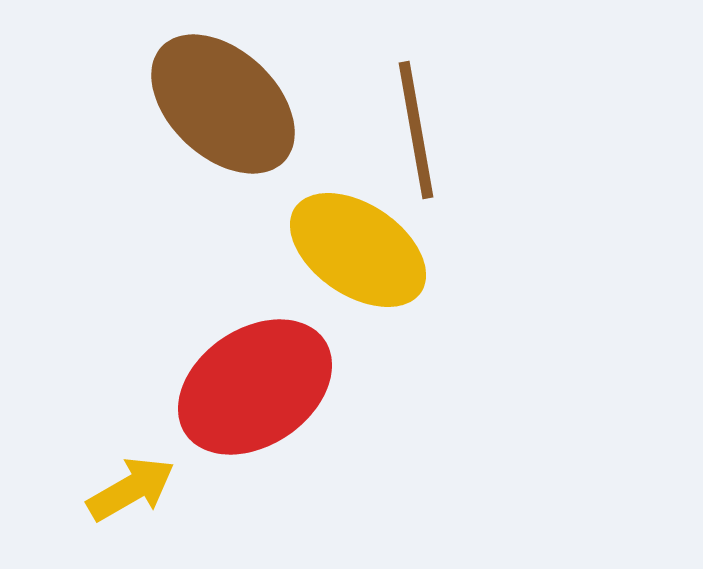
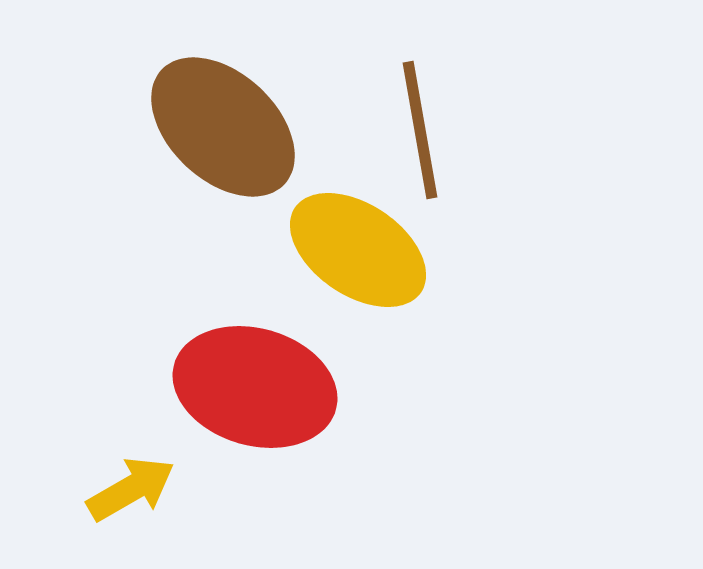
brown ellipse: moved 23 px down
brown line: moved 4 px right
red ellipse: rotated 50 degrees clockwise
